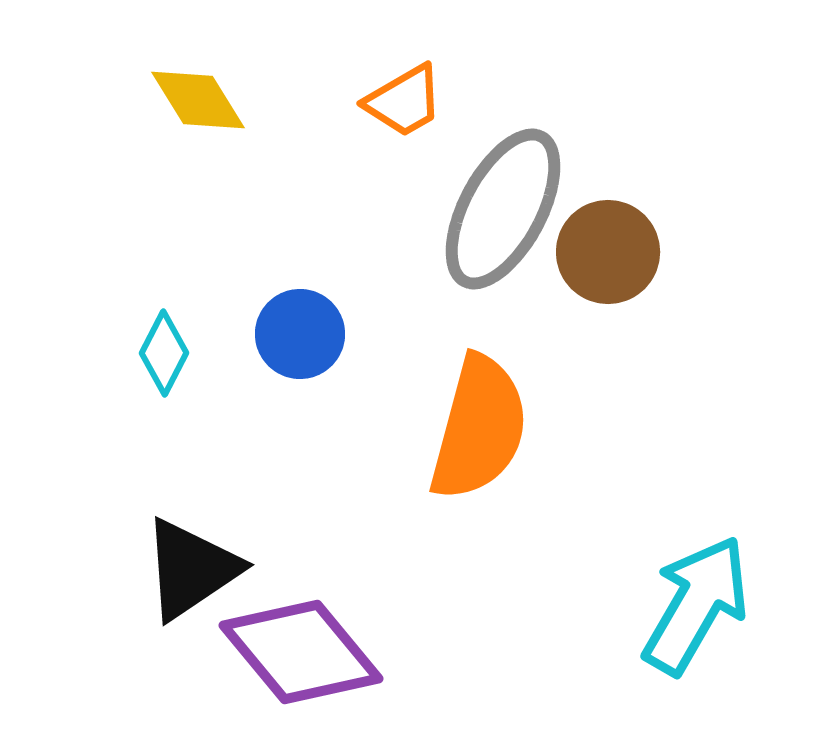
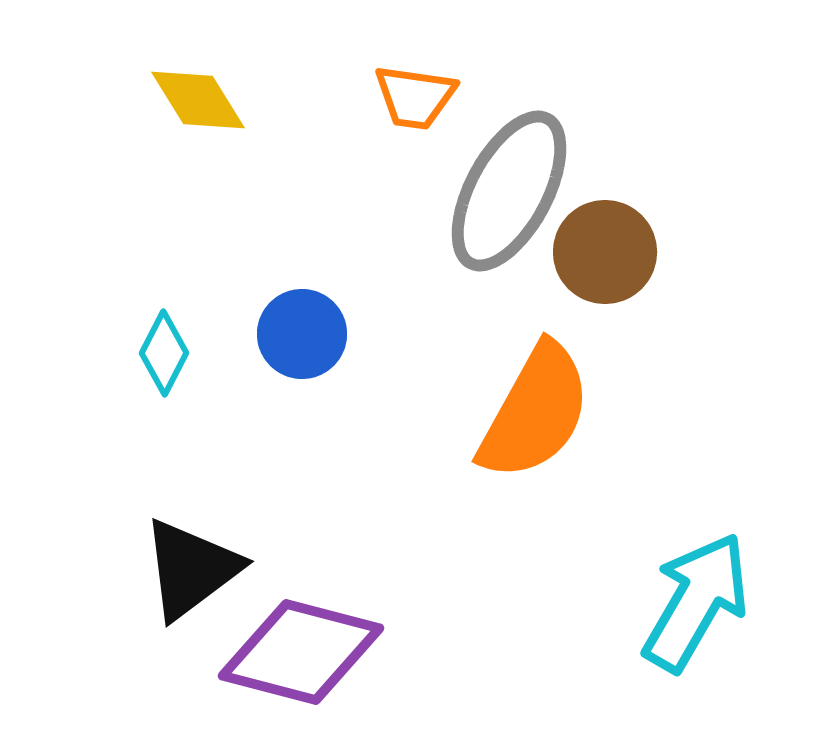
orange trapezoid: moved 11 px right, 4 px up; rotated 38 degrees clockwise
gray ellipse: moved 6 px right, 18 px up
brown circle: moved 3 px left
blue circle: moved 2 px right
orange semicircle: moved 56 px right, 16 px up; rotated 14 degrees clockwise
black triangle: rotated 3 degrees counterclockwise
cyan arrow: moved 3 px up
purple diamond: rotated 36 degrees counterclockwise
